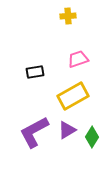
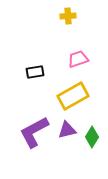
purple triangle: rotated 18 degrees clockwise
